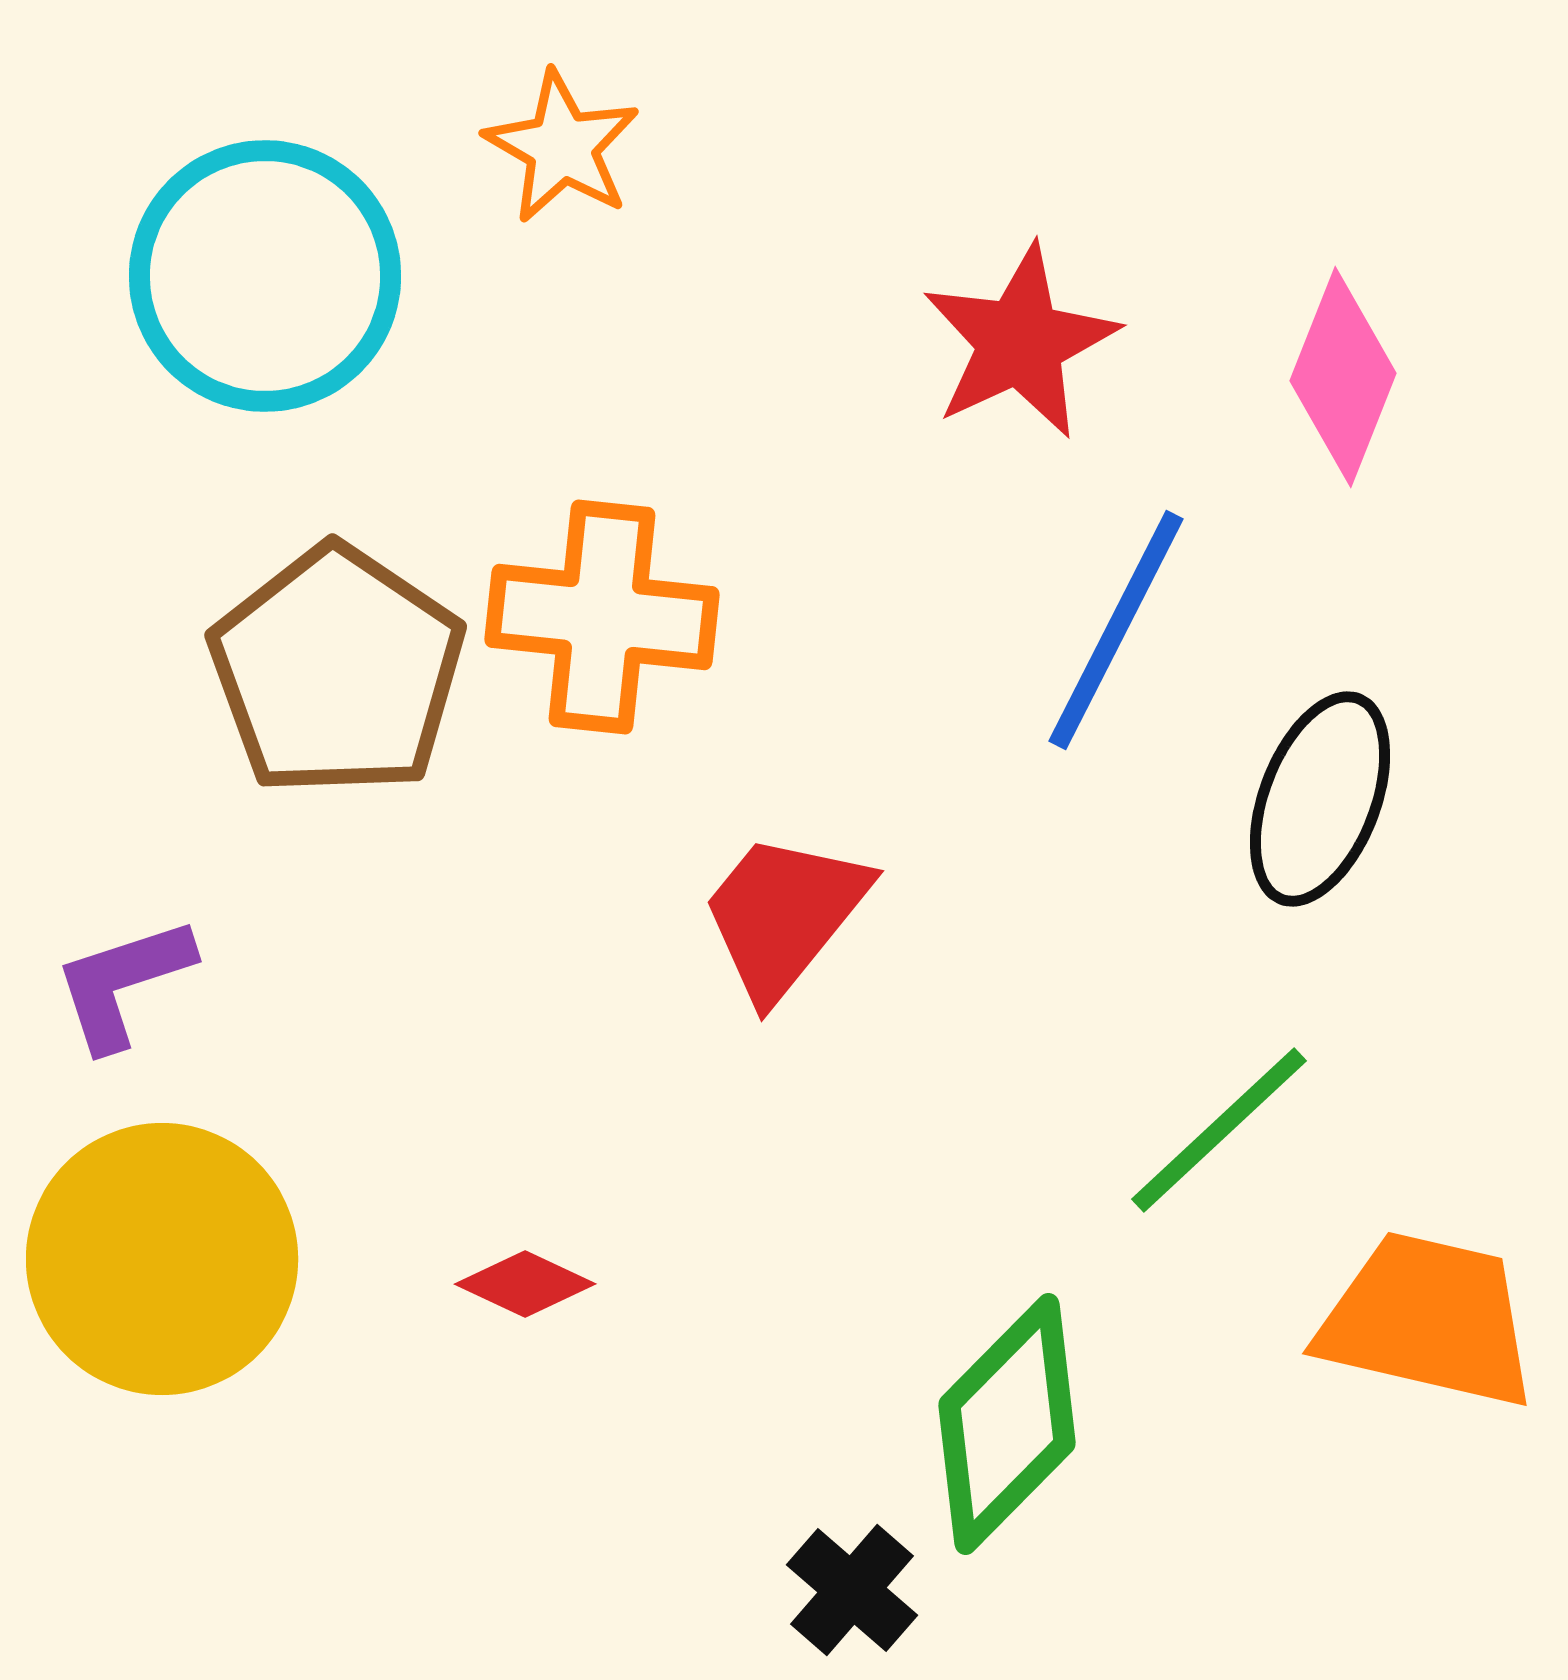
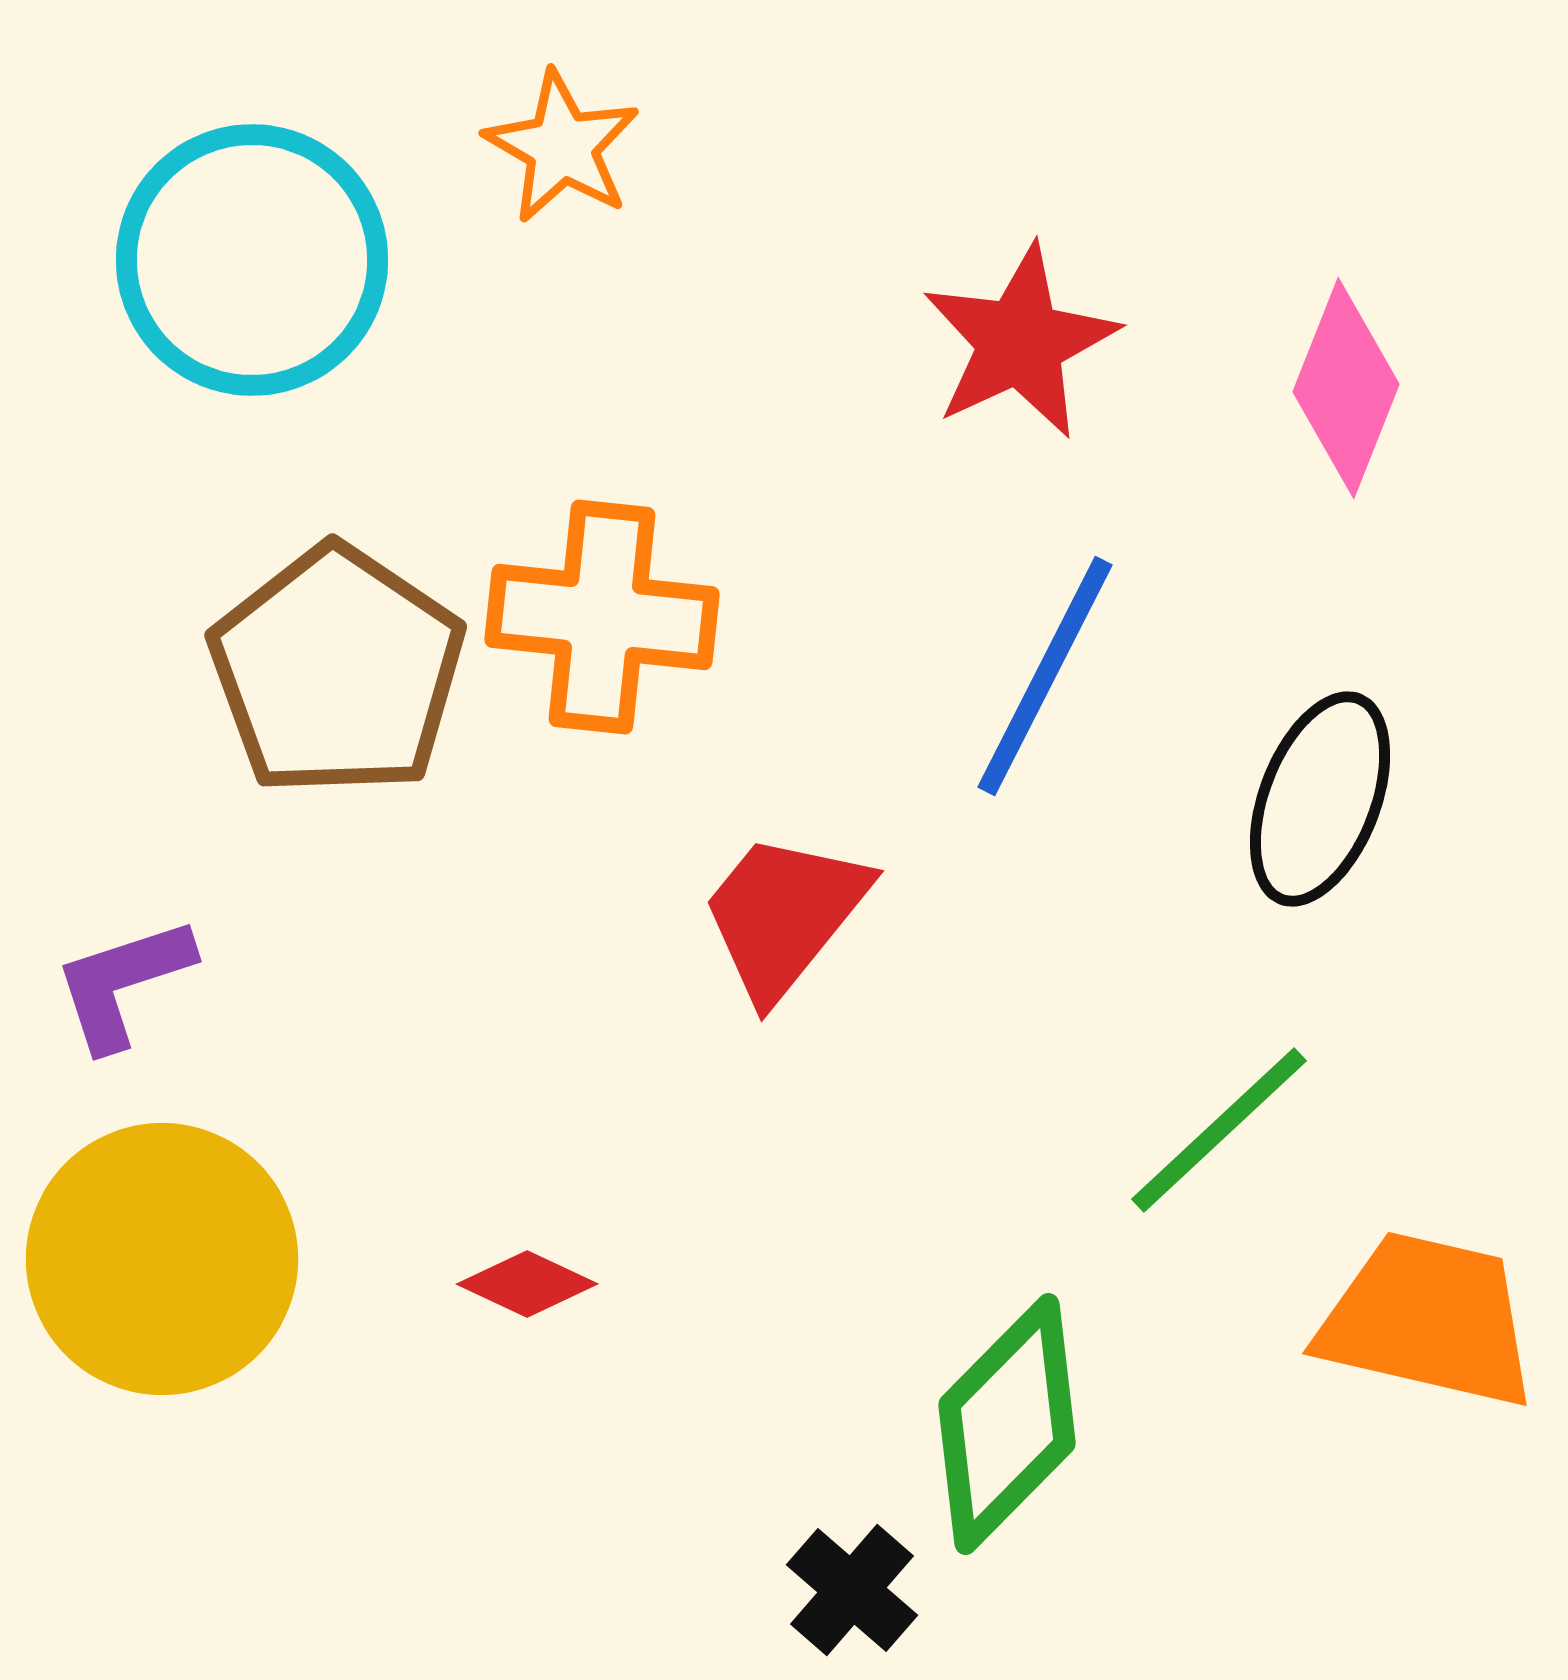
cyan circle: moved 13 px left, 16 px up
pink diamond: moved 3 px right, 11 px down
blue line: moved 71 px left, 46 px down
red diamond: moved 2 px right
